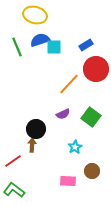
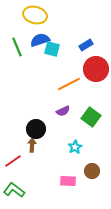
cyan square: moved 2 px left, 2 px down; rotated 14 degrees clockwise
orange line: rotated 20 degrees clockwise
purple semicircle: moved 3 px up
